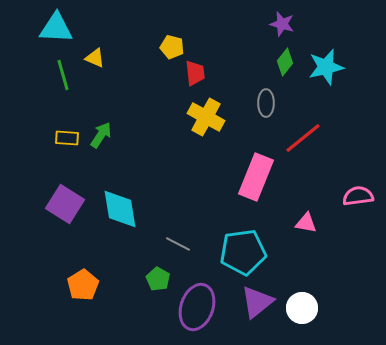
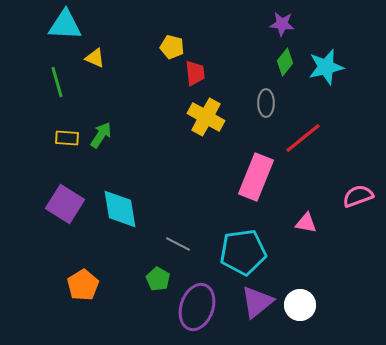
purple star: rotated 10 degrees counterclockwise
cyan triangle: moved 9 px right, 3 px up
green line: moved 6 px left, 7 px down
pink semicircle: rotated 12 degrees counterclockwise
white circle: moved 2 px left, 3 px up
